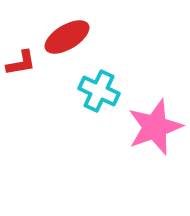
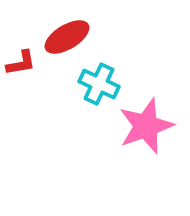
cyan cross: moved 7 px up
pink star: moved 9 px left, 1 px up
